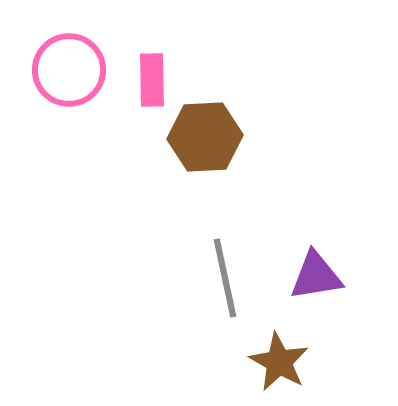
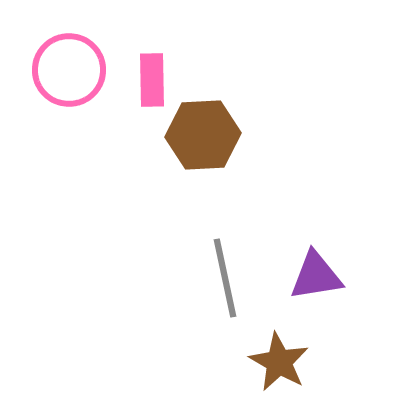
brown hexagon: moved 2 px left, 2 px up
